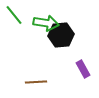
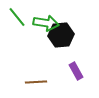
green line: moved 3 px right, 2 px down
purple rectangle: moved 7 px left, 2 px down
